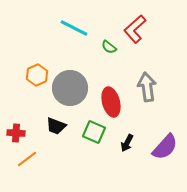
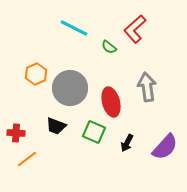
orange hexagon: moved 1 px left, 1 px up
